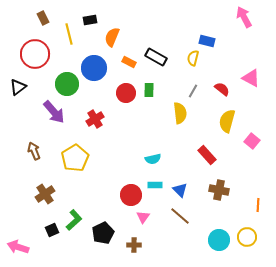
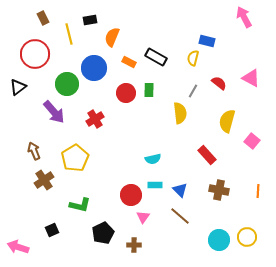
red semicircle at (222, 89): moved 3 px left, 6 px up
brown cross at (45, 194): moved 1 px left, 14 px up
orange line at (258, 205): moved 14 px up
green L-shape at (74, 220): moved 6 px right, 15 px up; rotated 55 degrees clockwise
